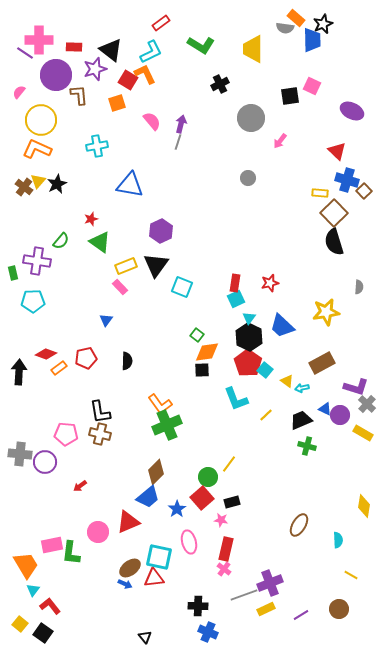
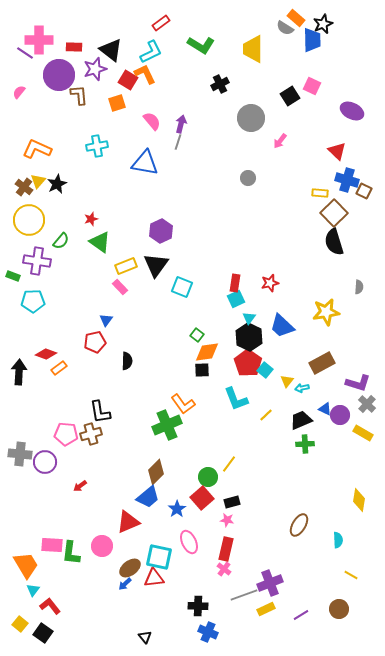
gray semicircle at (285, 28): rotated 24 degrees clockwise
purple circle at (56, 75): moved 3 px right
black square at (290, 96): rotated 24 degrees counterclockwise
yellow circle at (41, 120): moved 12 px left, 100 px down
blue triangle at (130, 185): moved 15 px right, 22 px up
brown square at (364, 191): rotated 21 degrees counterclockwise
green rectangle at (13, 273): moved 3 px down; rotated 56 degrees counterclockwise
red pentagon at (86, 358): moved 9 px right, 16 px up
yellow triangle at (287, 381): rotated 32 degrees clockwise
purple L-shape at (356, 387): moved 2 px right, 4 px up
orange L-shape at (160, 404): moved 23 px right
brown cross at (100, 434): moved 9 px left; rotated 30 degrees counterclockwise
green cross at (307, 446): moved 2 px left, 2 px up; rotated 18 degrees counterclockwise
yellow diamond at (364, 506): moved 5 px left, 6 px up
pink star at (221, 520): moved 6 px right
pink circle at (98, 532): moved 4 px right, 14 px down
pink ellipse at (189, 542): rotated 10 degrees counterclockwise
pink rectangle at (52, 545): rotated 15 degrees clockwise
blue arrow at (125, 584): rotated 112 degrees clockwise
